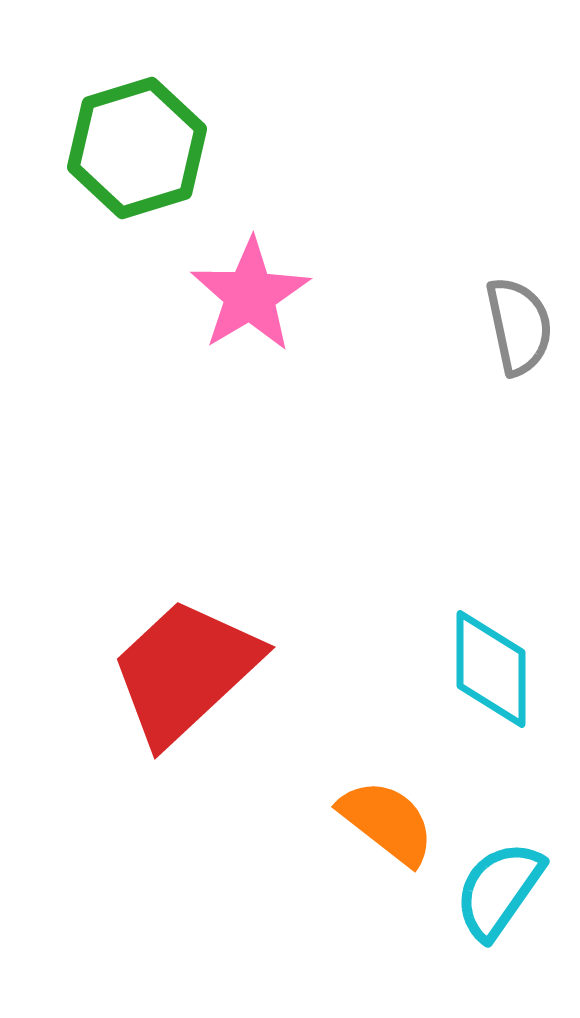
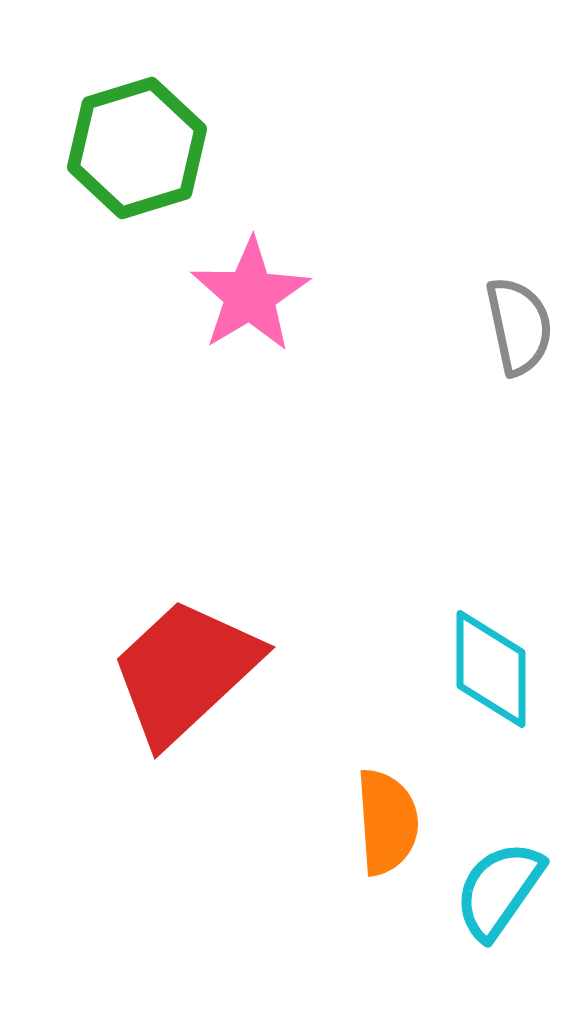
orange semicircle: rotated 48 degrees clockwise
